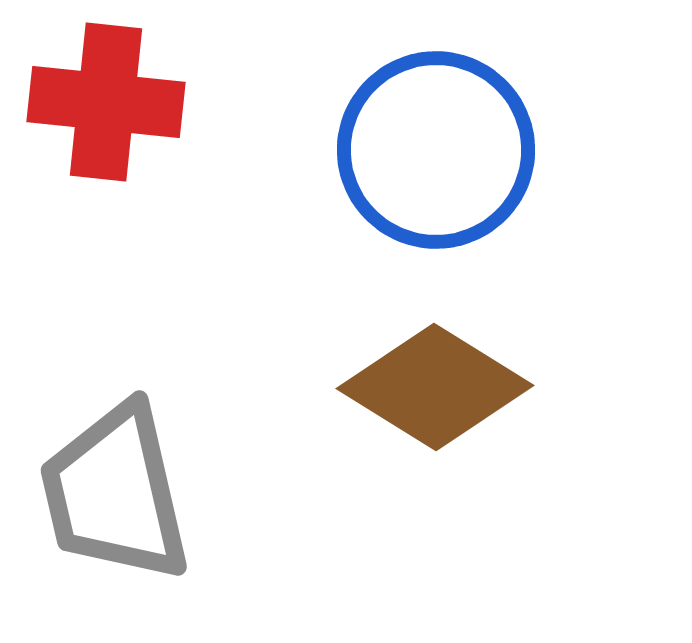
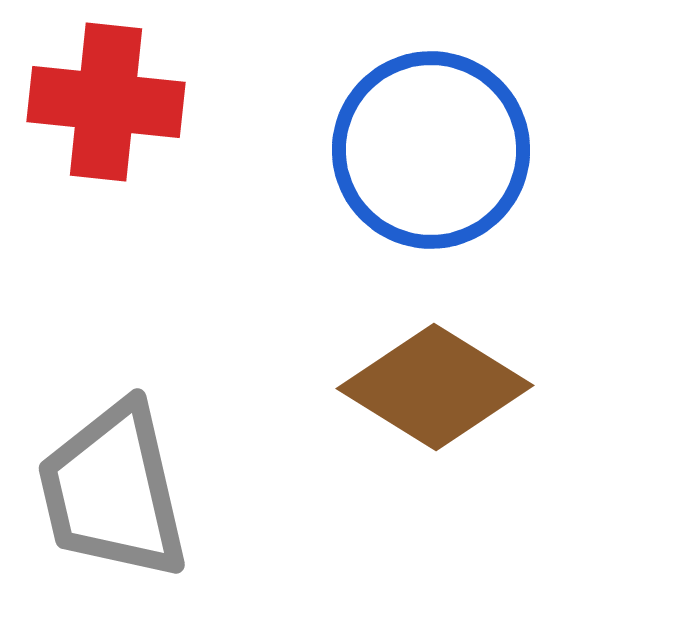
blue circle: moved 5 px left
gray trapezoid: moved 2 px left, 2 px up
